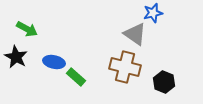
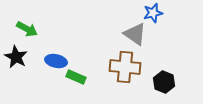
blue ellipse: moved 2 px right, 1 px up
brown cross: rotated 8 degrees counterclockwise
green rectangle: rotated 18 degrees counterclockwise
